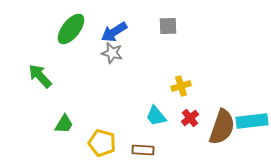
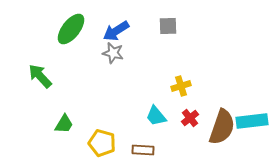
blue arrow: moved 2 px right, 1 px up
gray star: moved 1 px right
